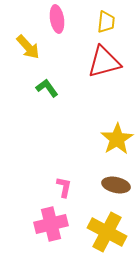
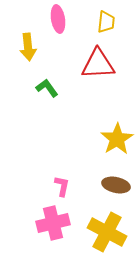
pink ellipse: moved 1 px right
yellow arrow: rotated 36 degrees clockwise
red triangle: moved 6 px left, 2 px down; rotated 12 degrees clockwise
pink L-shape: moved 2 px left, 1 px up
pink cross: moved 2 px right, 1 px up
